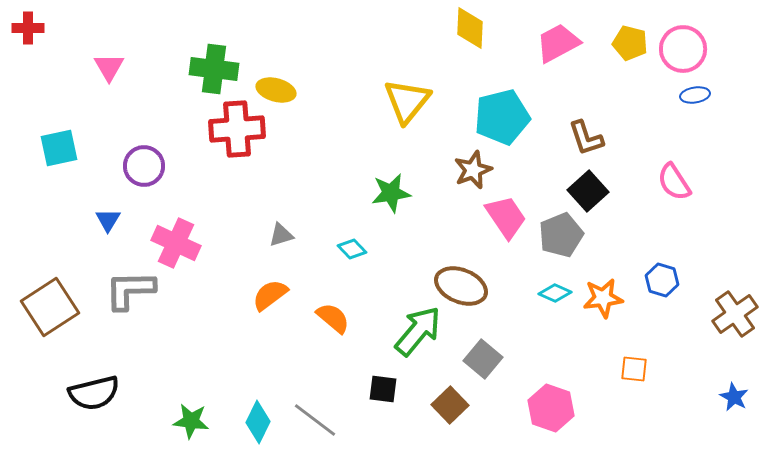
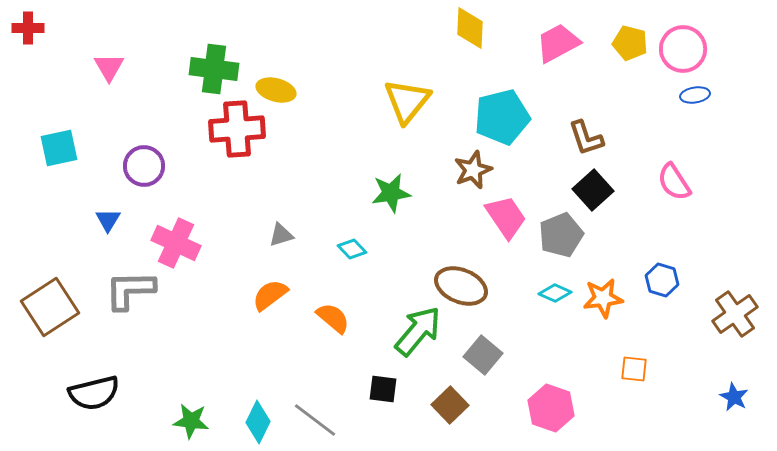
black square at (588, 191): moved 5 px right, 1 px up
gray square at (483, 359): moved 4 px up
